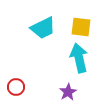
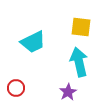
cyan trapezoid: moved 10 px left, 14 px down
cyan arrow: moved 4 px down
red circle: moved 1 px down
